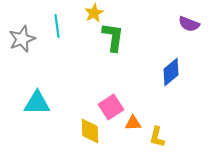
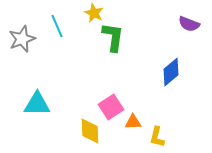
yellow star: rotated 18 degrees counterclockwise
cyan line: rotated 15 degrees counterclockwise
cyan triangle: moved 1 px down
orange triangle: moved 1 px up
